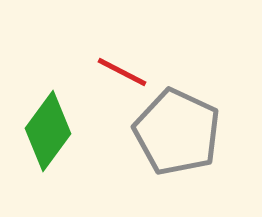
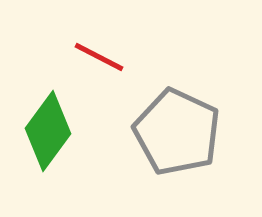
red line: moved 23 px left, 15 px up
